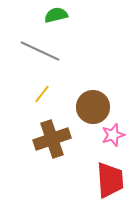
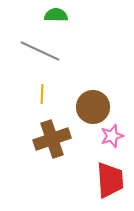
green semicircle: rotated 15 degrees clockwise
yellow line: rotated 36 degrees counterclockwise
pink star: moved 1 px left, 1 px down
